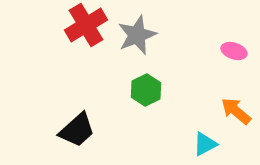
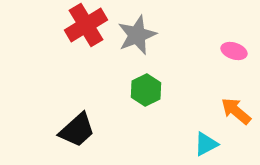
cyan triangle: moved 1 px right
